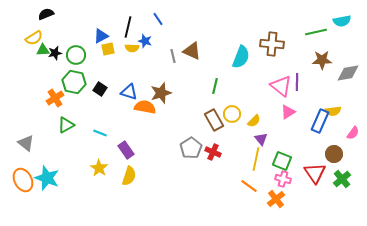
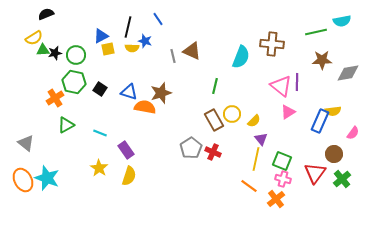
red triangle at (315, 173): rotated 10 degrees clockwise
